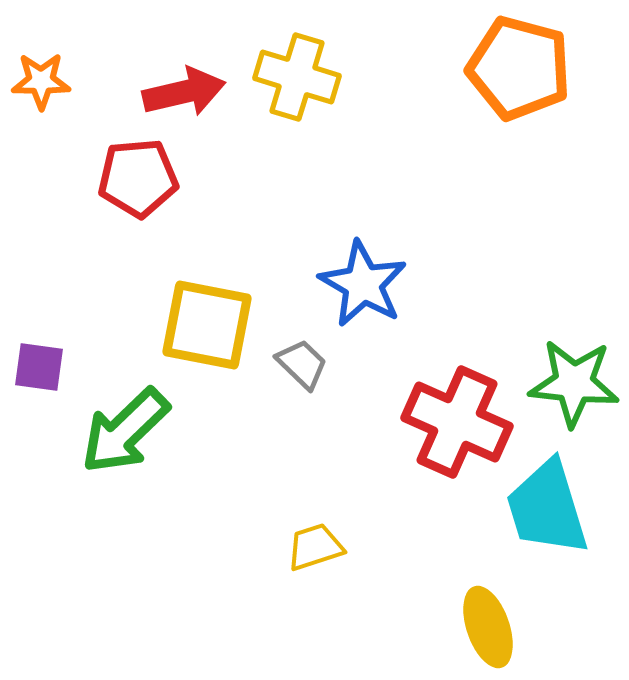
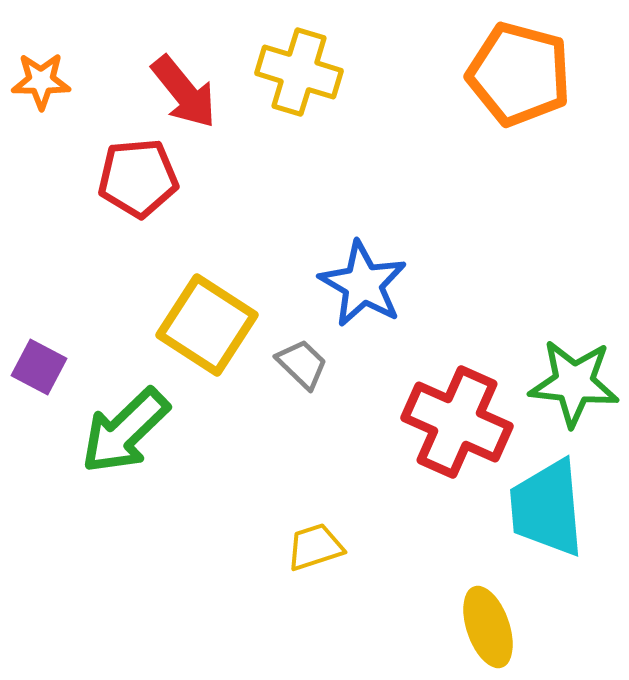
orange pentagon: moved 6 px down
yellow cross: moved 2 px right, 5 px up
red arrow: rotated 64 degrees clockwise
yellow square: rotated 22 degrees clockwise
purple square: rotated 20 degrees clockwise
cyan trapezoid: rotated 12 degrees clockwise
